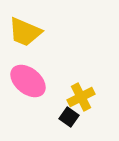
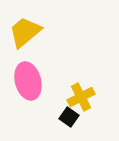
yellow trapezoid: rotated 117 degrees clockwise
pink ellipse: rotated 36 degrees clockwise
